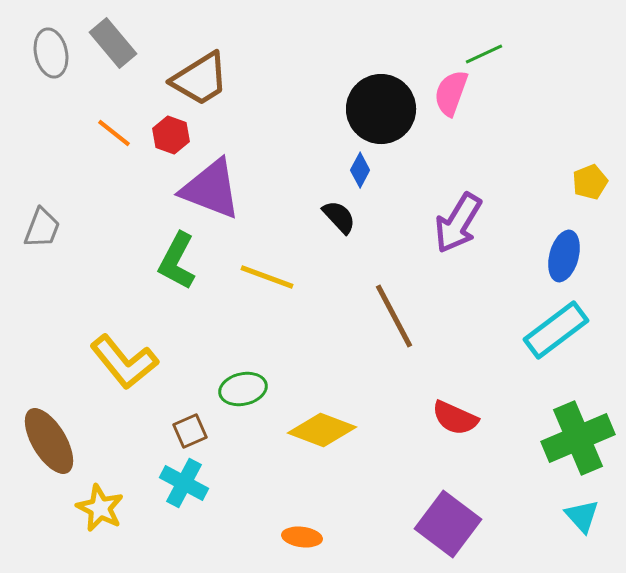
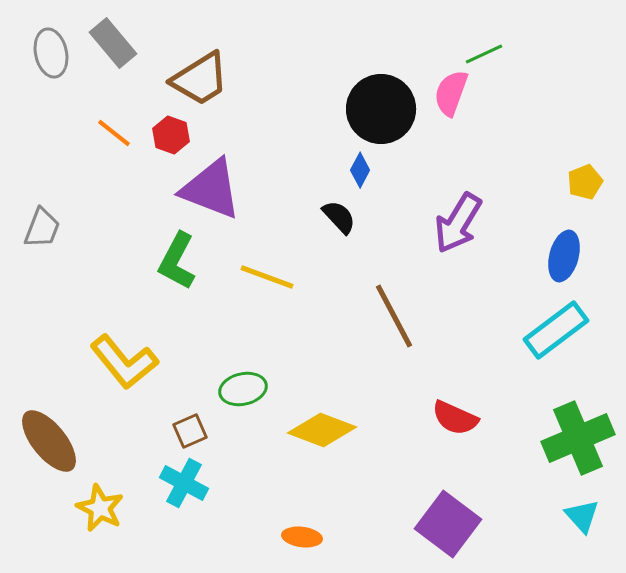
yellow pentagon: moved 5 px left
brown ellipse: rotated 8 degrees counterclockwise
